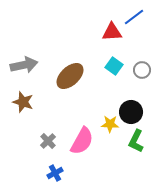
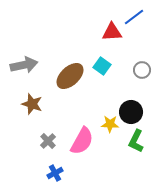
cyan square: moved 12 px left
brown star: moved 9 px right, 2 px down
